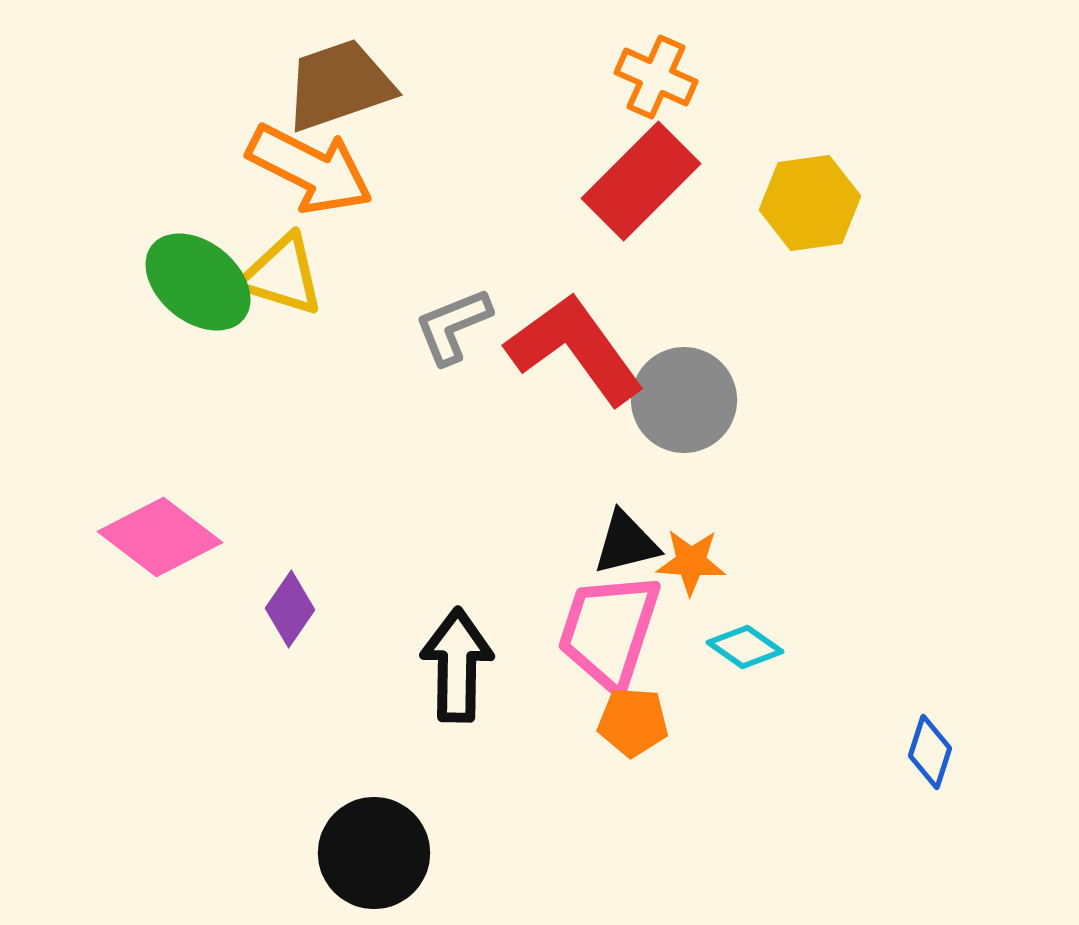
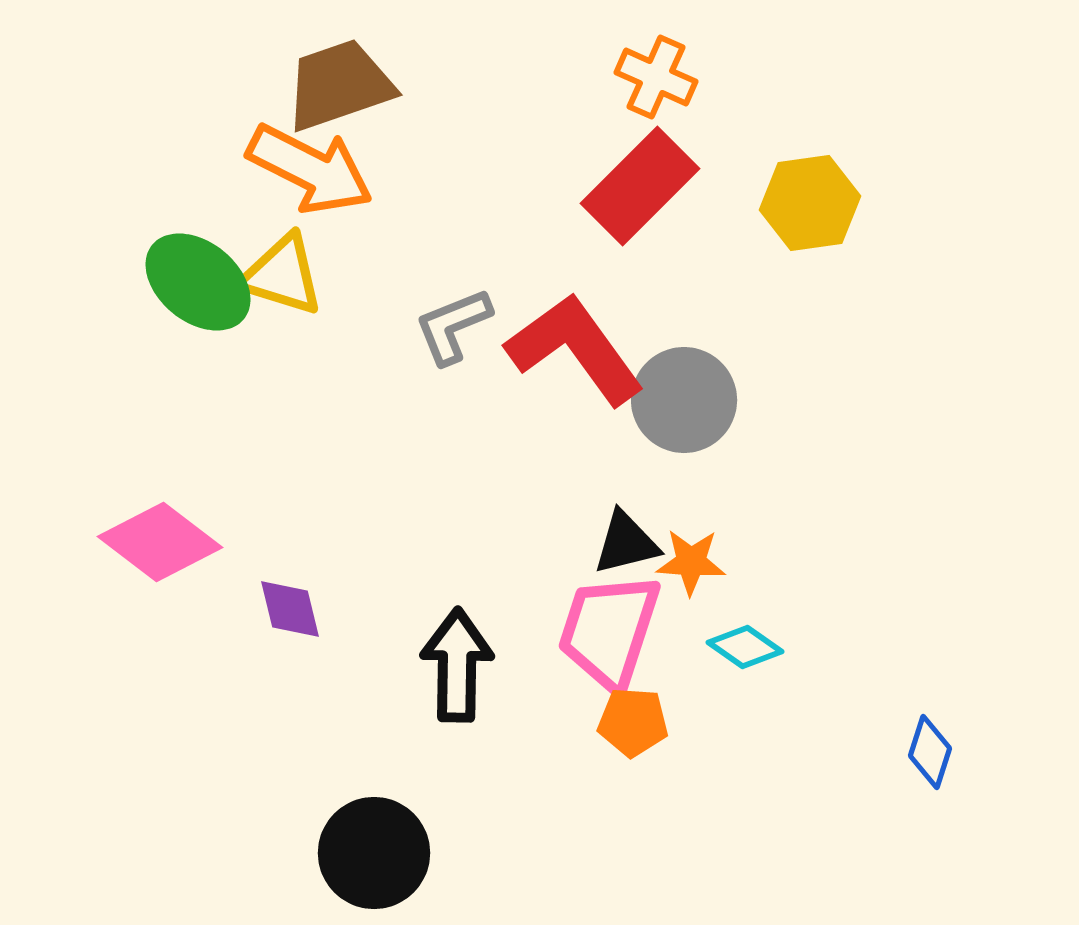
red rectangle: moved 1 px left, 5 px down
pink diamond: moved 5 px down
purple diamond: rotated 48 degrees counterclockwise
